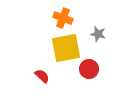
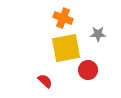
gray star: rotated 14 degrees counterclockwise
red circle: moved 1 px left, 1 px down
red semicircle: moved 3 px right, 5 px down
